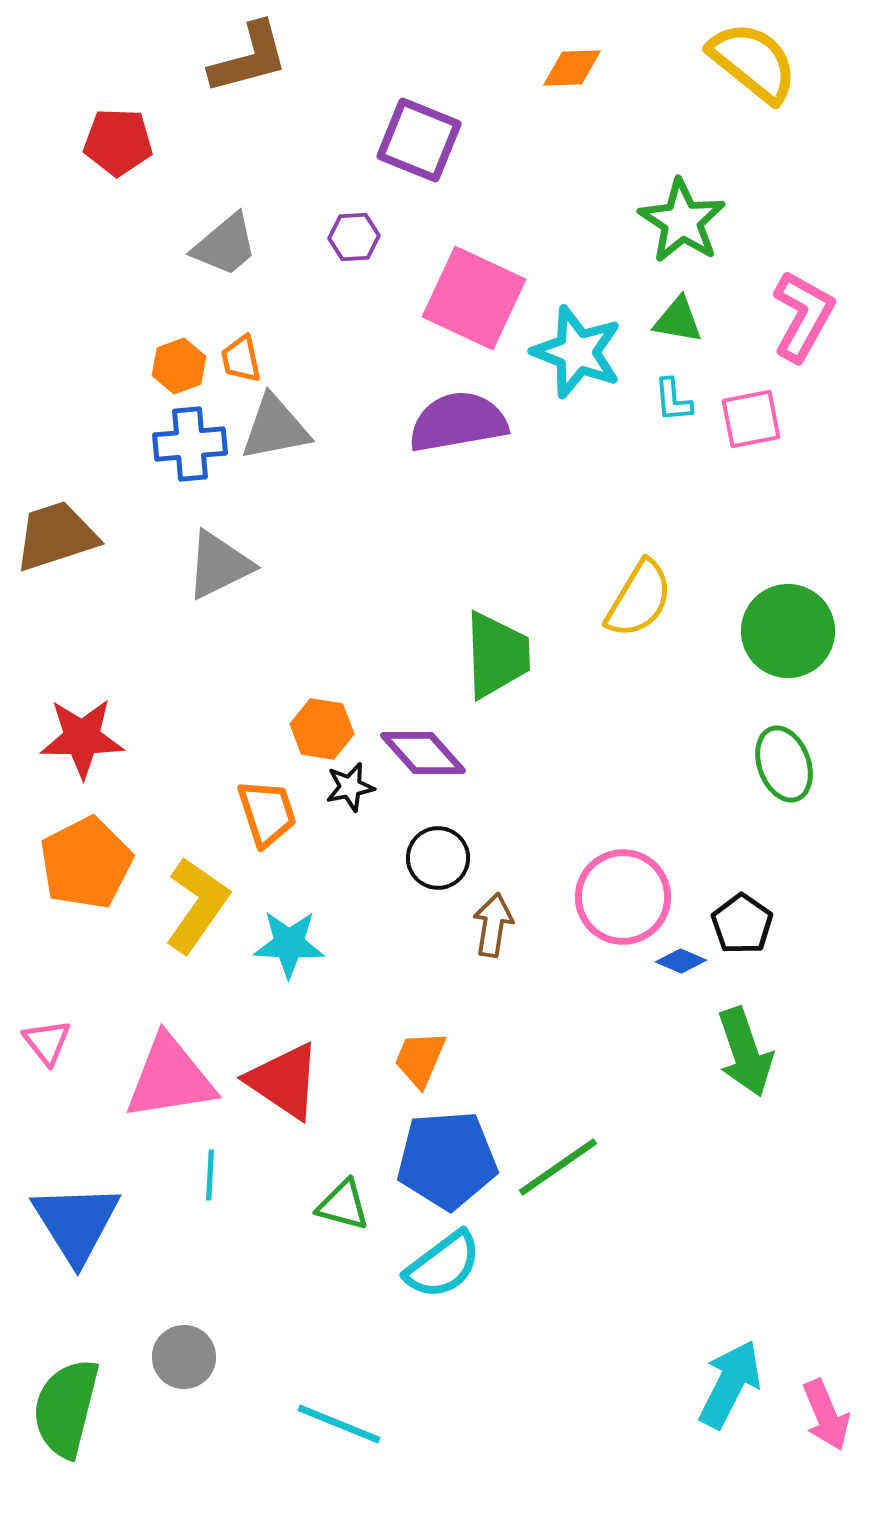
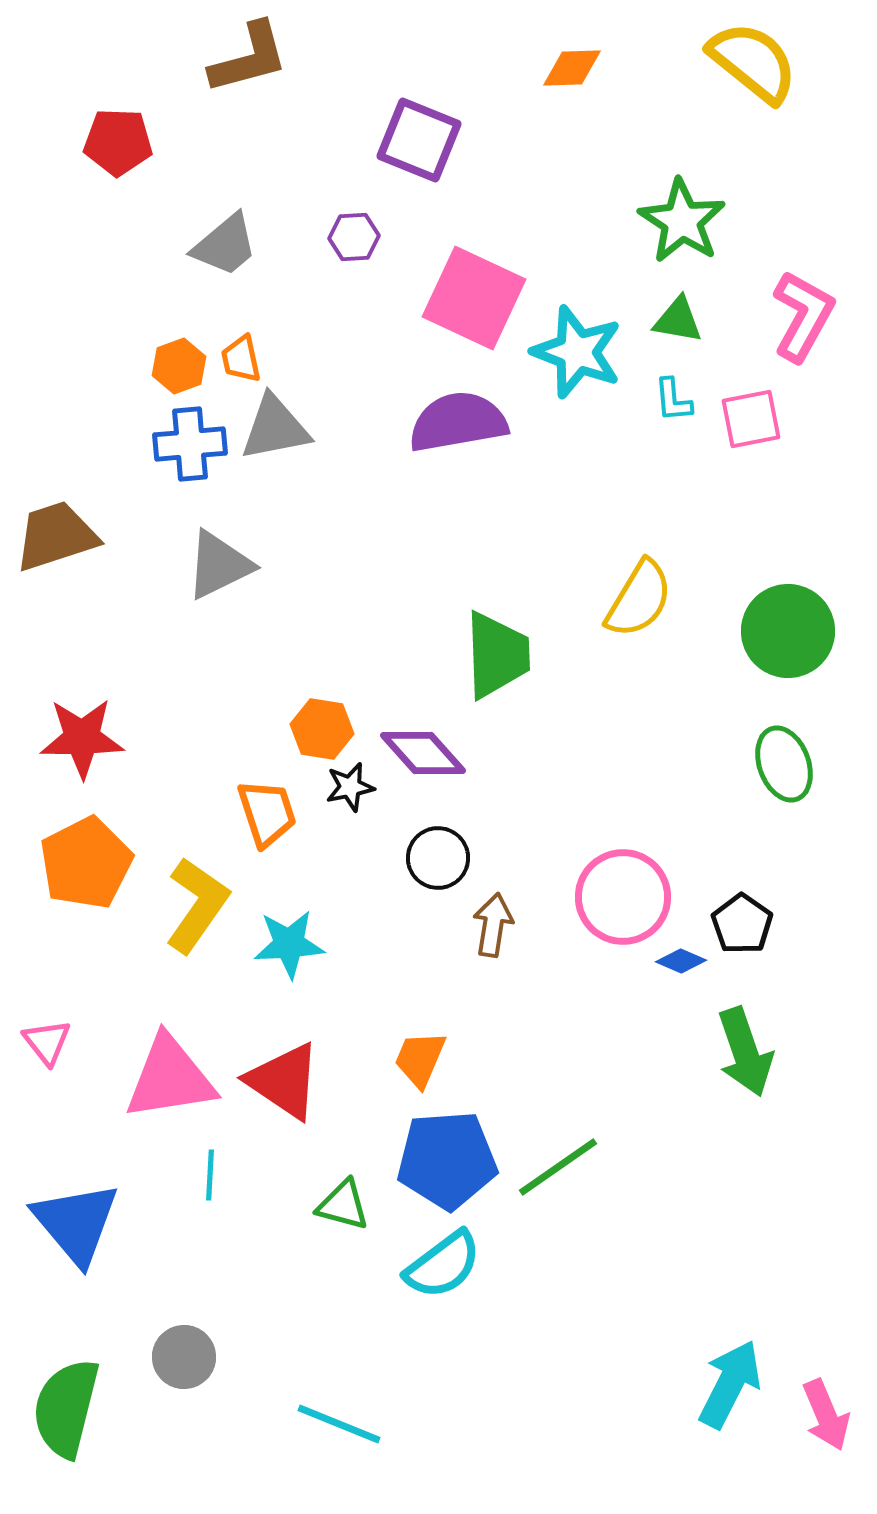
cyan star at (289, 944): rotated 6 degrees counterclockwise
blue triangle at (76, 1223): rotated 8 degrees counterclockwise
